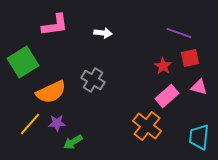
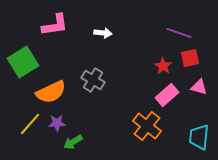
pink rectangle: moved 1 px up
